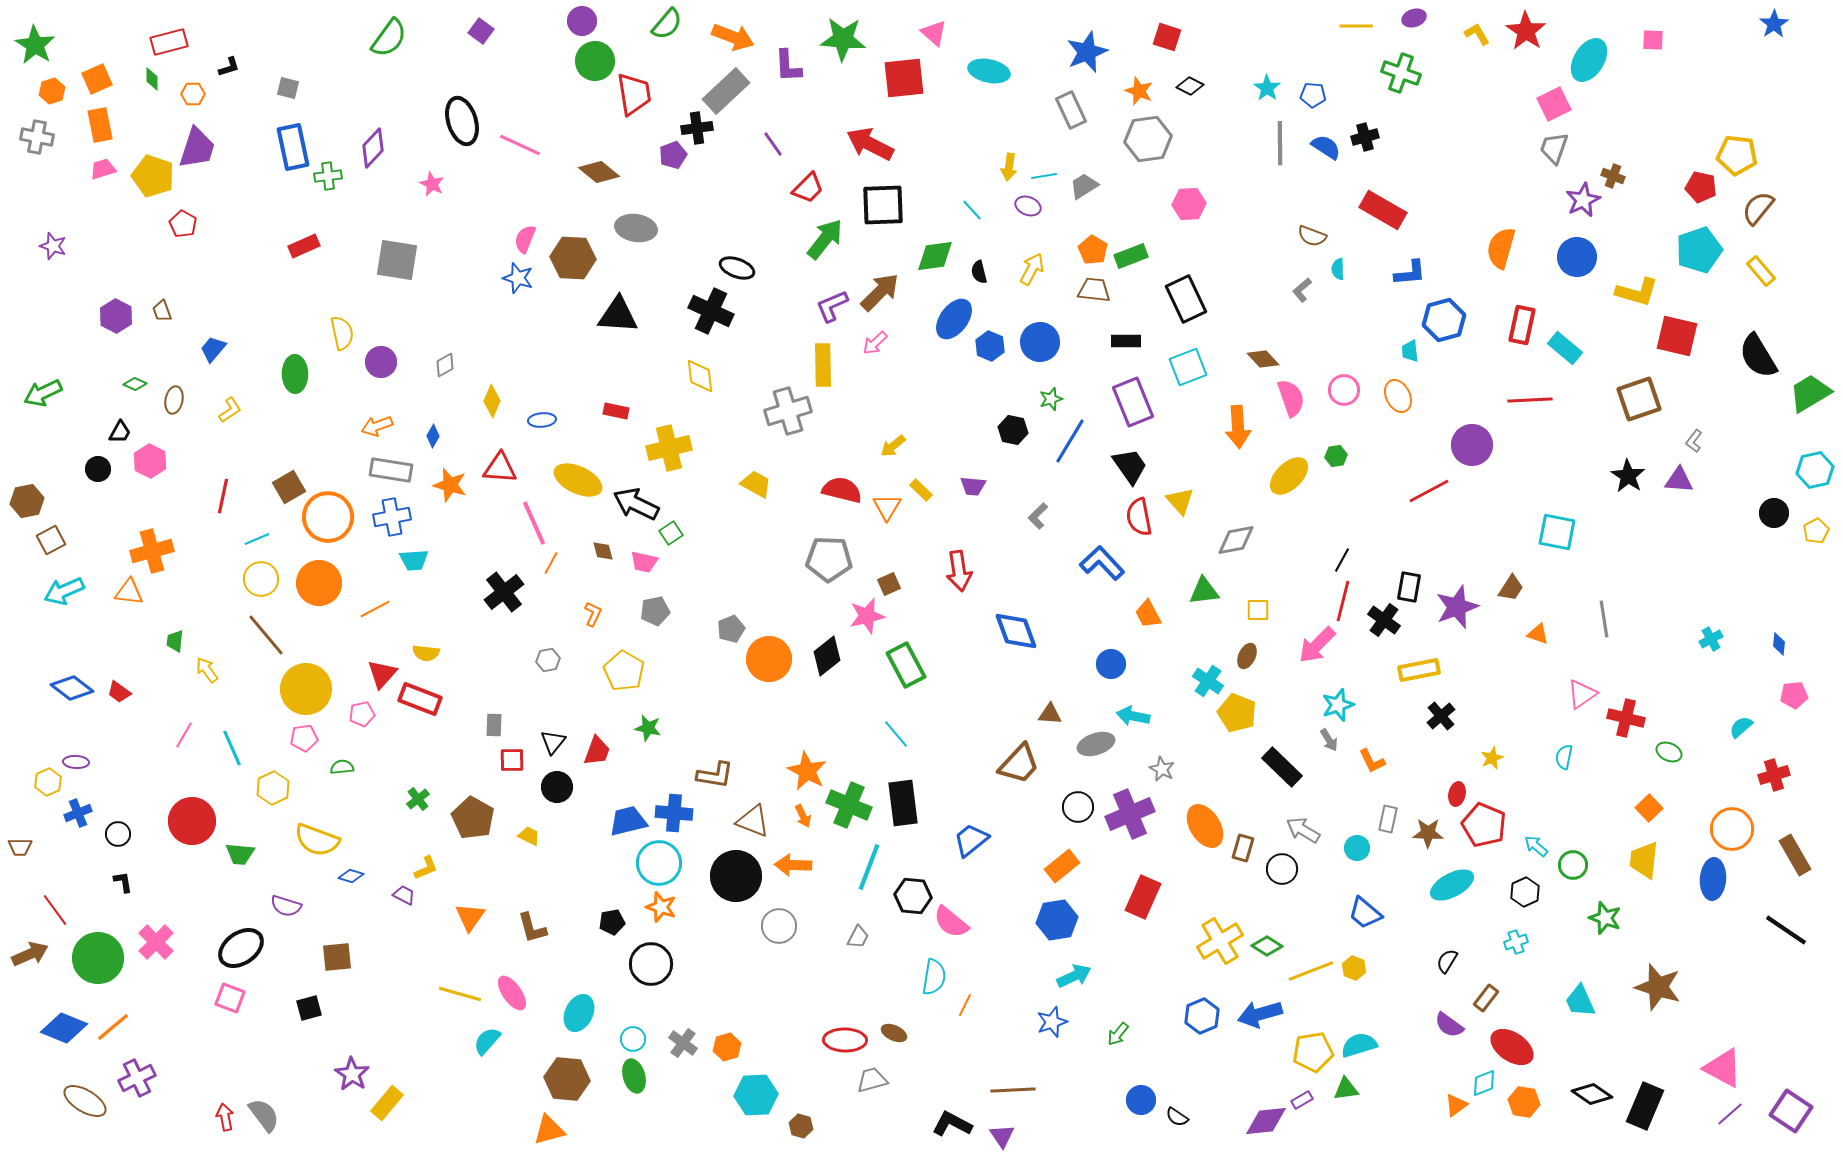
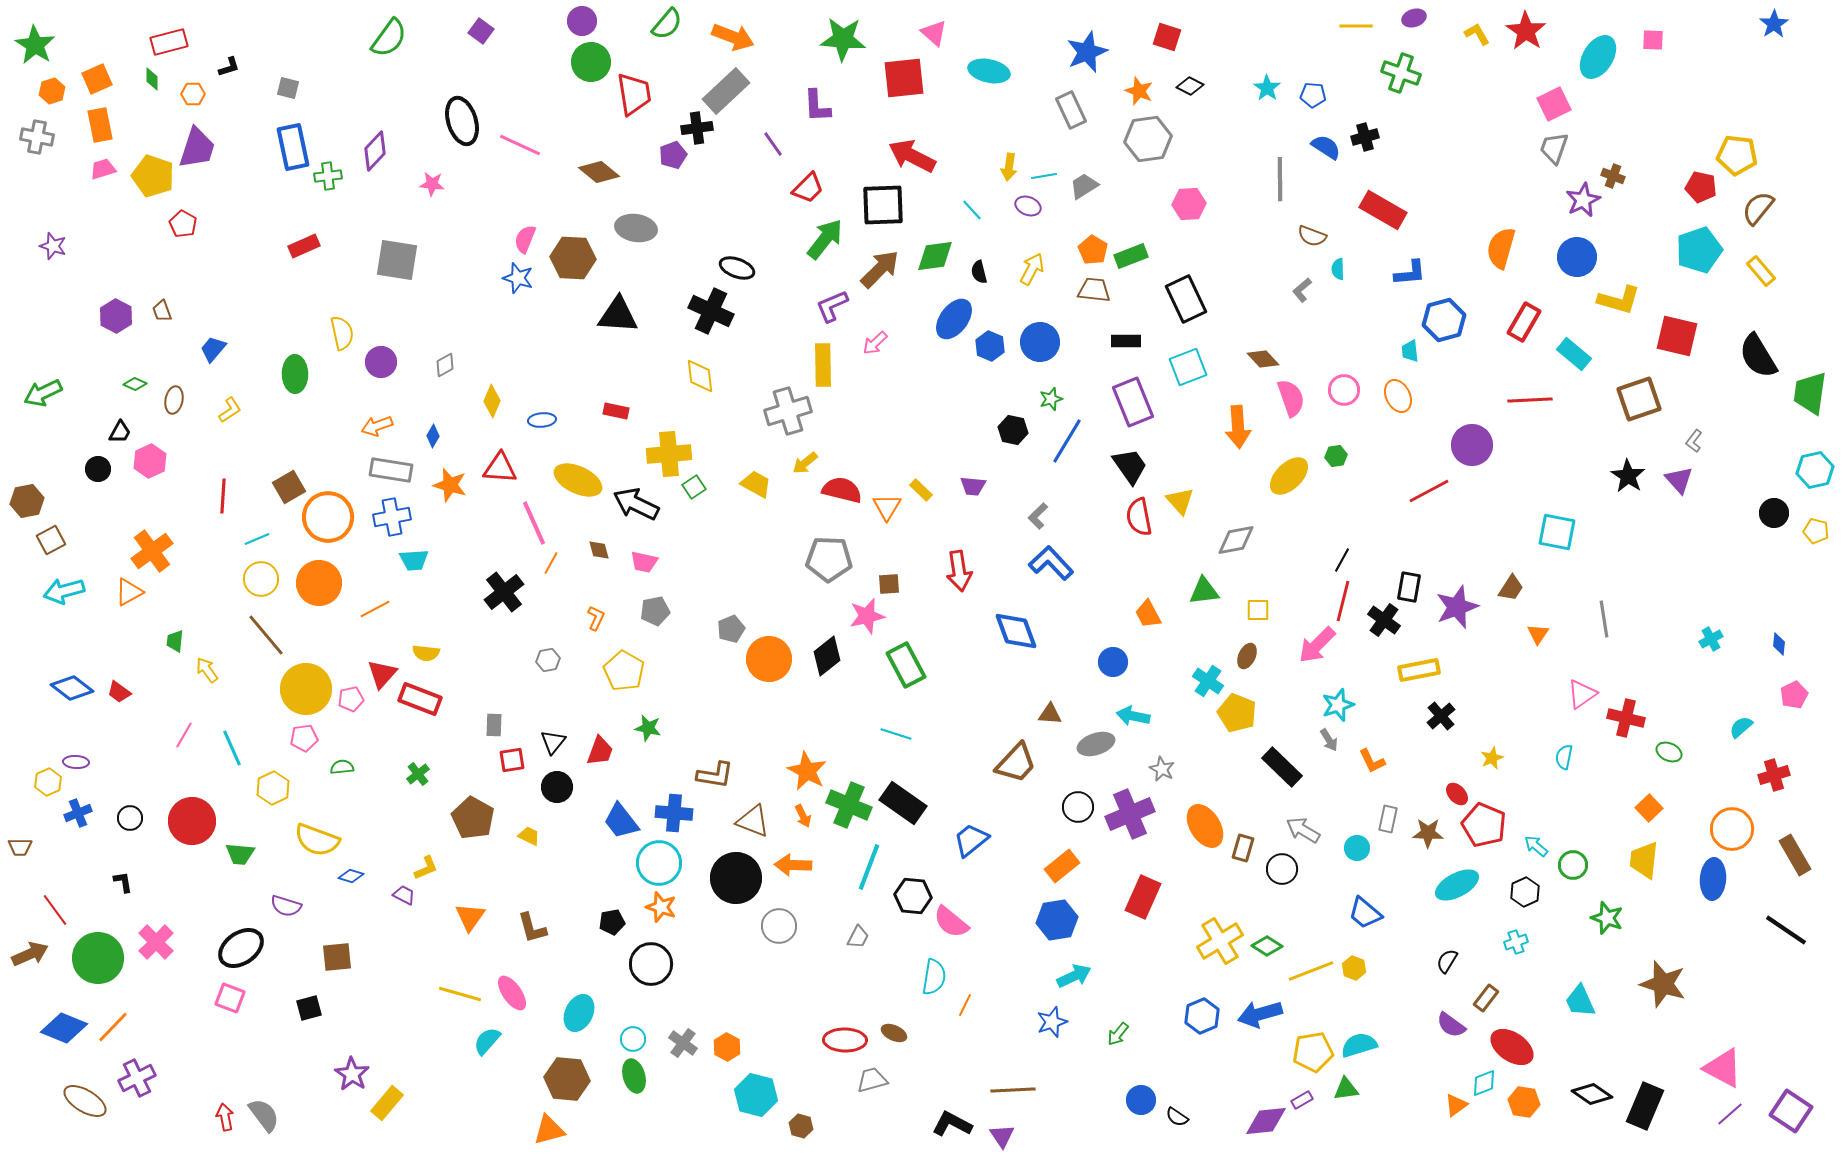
cyan ellipse at (1589, 60): moved 9 px right, 3 px up
green circle at (595, 61): moved 4 px left, 1 px down
purple L-shape at (788, 66): moved 29 px right, 40 px down
gray line at (1280, 143): moved 36 px down
red arrow at (870, 144): moved 42 px right, 12 px down
purple diamond at (373, 148): moved 2 px right, 3 px down
pink star at (432, 184): rotated 20 degrees counterclockwise
brown arrow at (880, 292): moved 23 px up
yellow L-shape at (1637, 292): moved 18 px left, 8 px down
red rectangle at (1522, 325): moved 2 px right, 3 px up; rotated 18 degrees clockwise
cyan rectangle at (1565, 348): moved 9 px right, 6 px down
green trapezoid at (1810, 393): rotated 51 degrees counterclockwise
blue line at (1070, 441): moved 3 px left
yellow arrow at (893, 446): moved 88 px left, 17 px down
yellow cross at (669, 448): moved 6 px down; rotated 9 degrees clockwise
pink hexagon at (150, 461): rotated 8 degrees clockwise
purple triangle at (1679, 480): rotated 44 degrees clockwise
red line at (223, 496): rotated 8 degrees counterclockwise
yellow pentagon at (1816, 531): rotated 30 degrees counterclockwise
green square at (671, 533): moved 23 px right, 46 px up
orange cross at (152, 551): rotated 21 degrees counterclockwise
brown diamond at (603, 551): moved 4 px left, 1 px up
blue L-shape at (1102, 563): moved 51 px left
brown square at (889, 584): rotated 20 degrees clockwise
cyan arrow at (64, 591): rotated 9 degrees clockwise
orange triangle at (129, 592): rotated 36 degrees counterclockwise
orange L-shape at (593, 614): moved 3 px right, 4 px down
orange triangle at (1538, 634): rotated 45 degrees clockwise
blue circle at (1111, 664): moved 2 px right, 2 px up
pink pentagon at (1794, 695): rotated 20 degrees counterclockwise
pink pentagon at (362, 714): moved 11 px left, 15 px up
cyan line at (896, 734): rotated 32 degrees counterclockwise
red trapezoid at (597, 751): moved 3 px right
red square at (512, 760): rotated 8 degrees counterclockwise
brown trapezoid at (1019, 764): moved 3 px left, 1 px up
red ellipse at (1457, 794): rotated 55 degrees counterclockwise
green cross at (418, 799): moved 25 px up
black rectangle at (903, 803): rotated 48 degrees counterclockwise
blue trapezoid at (628, 821): moved 7 px left; rotated 114 degrees counterclockwise
black circle at (118, 834): moved 12 px right, 16 px up
black circle at (736, 876): moved 2 px down
cyan ellipse at (1452, 885): moved 5 px right
green star at (1605, 918): moved 2 px right
brown star at (1658, 987): moved 5 px right, 3 px up
purple semicircle at (1449, 1025): moved 2 px right
orange line at (113, 1027): rotated 6 degrees counterclockwise
orange hexagon at (727, 1047): rotated 16 degrees counterclockwise
cyan hexagon at (756, 1095): rotated 18 degrees clockwise
